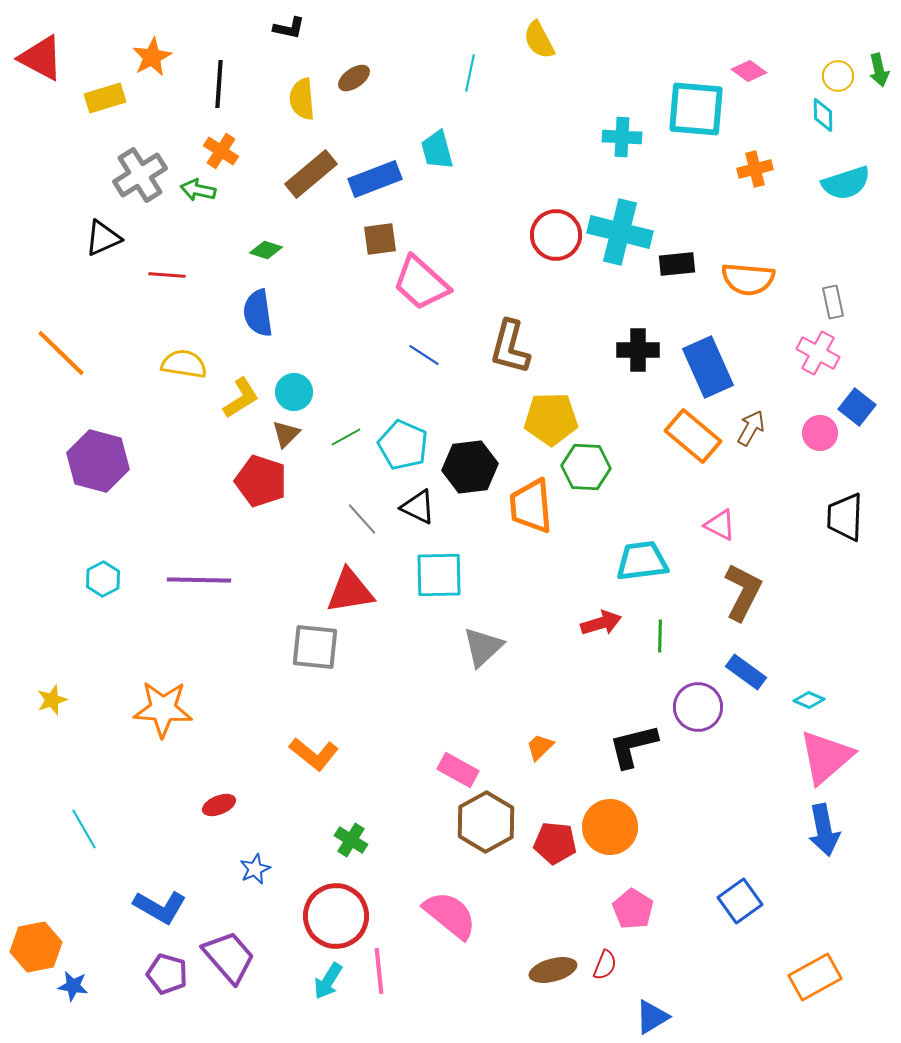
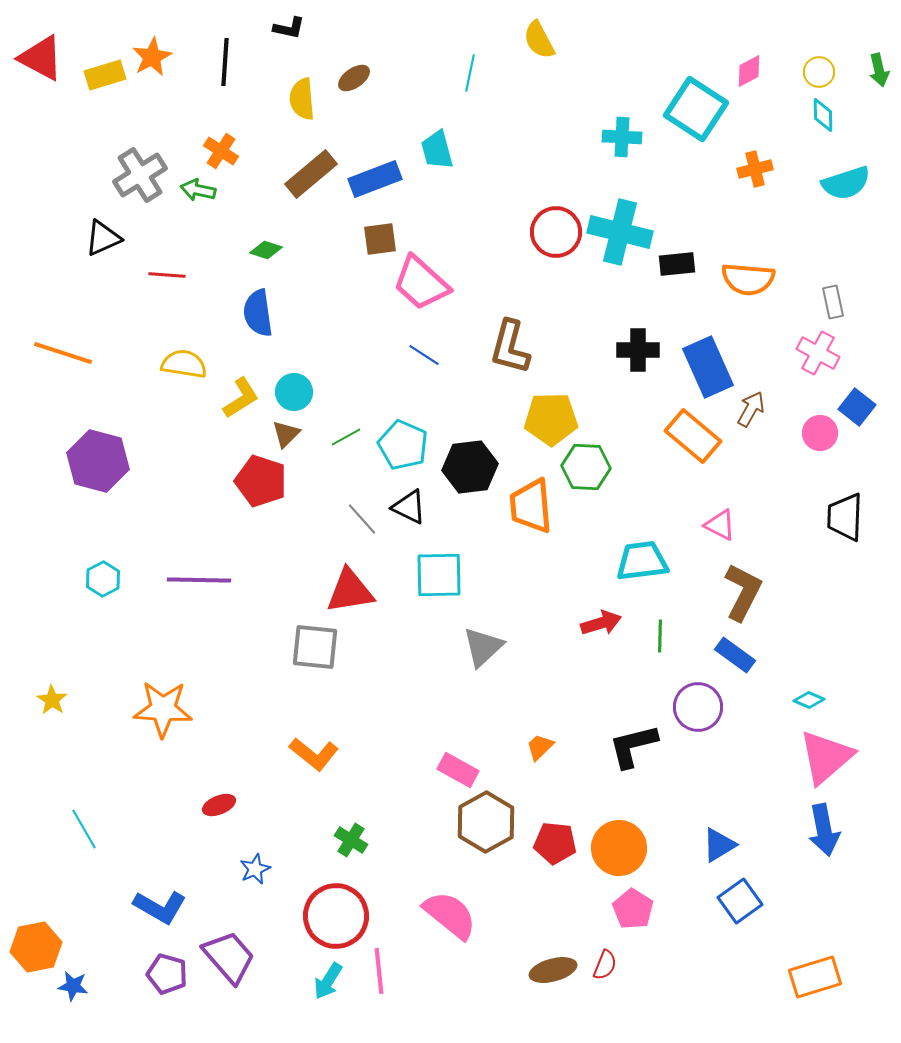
pink diamond at (749, 71): rotated 64 degrees counterclockwise
yellow circle at (838, 76): moved 19 px left, 4 px up
black line at (219, 84): moved 6 px right, 22 px up
yellow rectangle at (105, 98): moved 23 px up
cyan square at (696, 109): rotated 28 degrees clockwise
red circle at (556, 235): moved 3 px up
orange line at (61, 353): moved 2 px right; rotated 26 degrees counterclockwise
brown arrow at (751, 428): moved 19 px up
black triangle at (418, 507): moved 9 px left
blue rectangle at (746, 672): moved 11 px left, 17 px up
yellow star at (52, 700): rotated 20 degrees counterclockwise
orange circle at (610, 827): moved 9 px right, 21 px down
orange rectangle at (815, 977): rotated 12 degrees clockwise
blue triangle at (652, 1017): moved 67 px right, 172 px up
